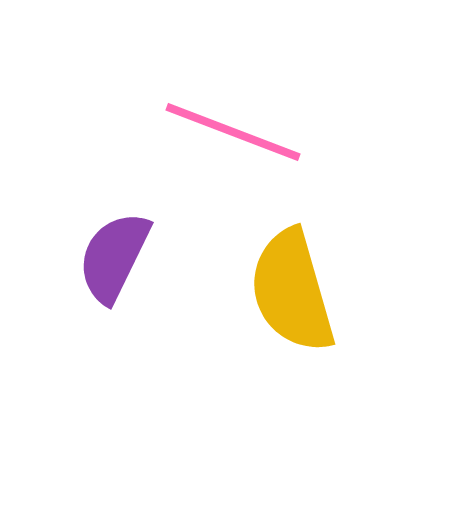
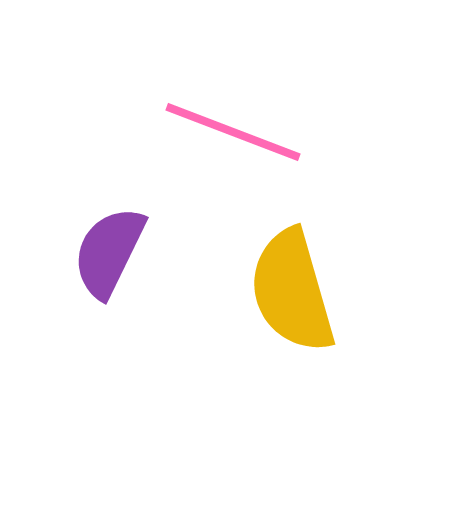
purple semicircle: moved 5 px left, 5 px up
